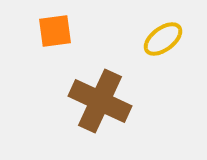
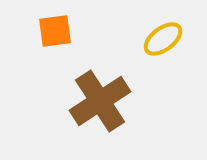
brown cross: rotated 32 degrees clockwise
